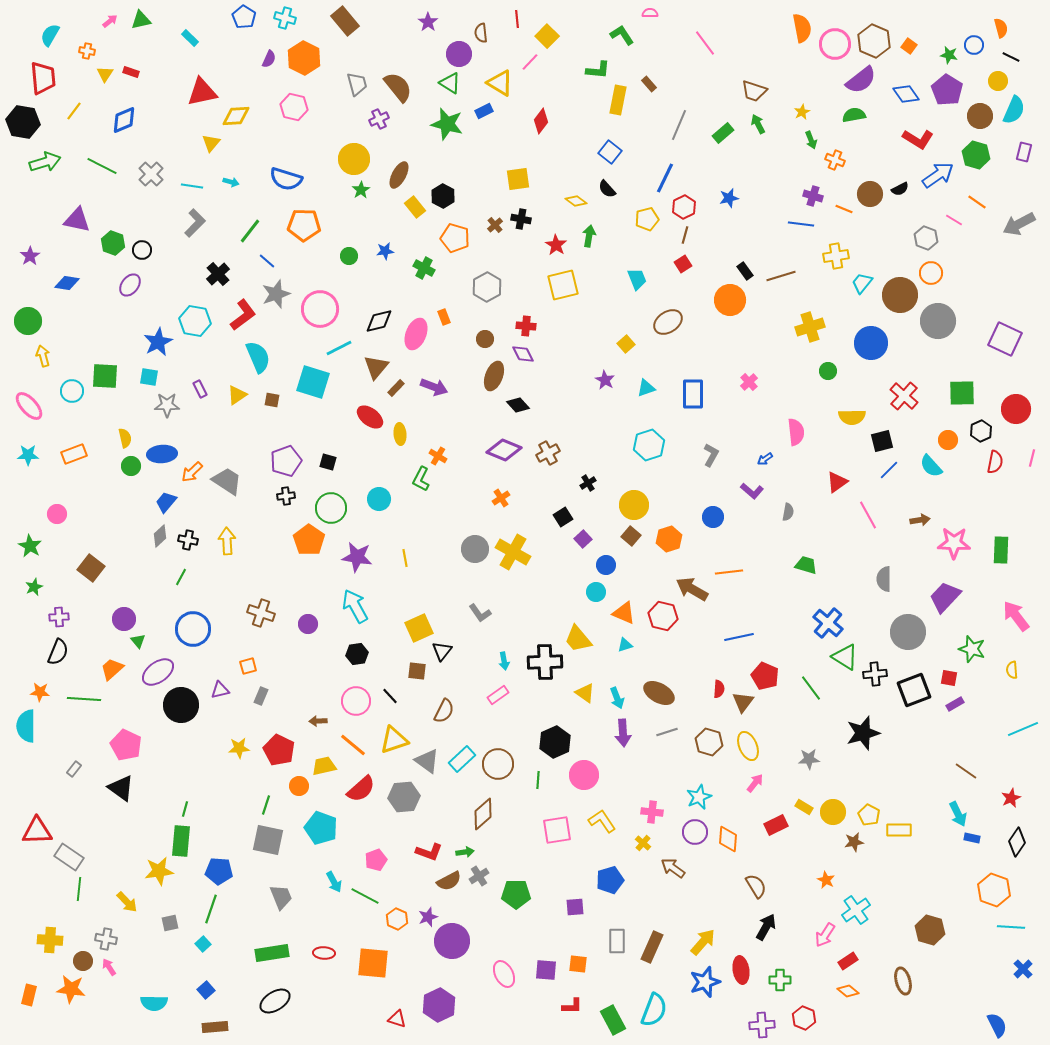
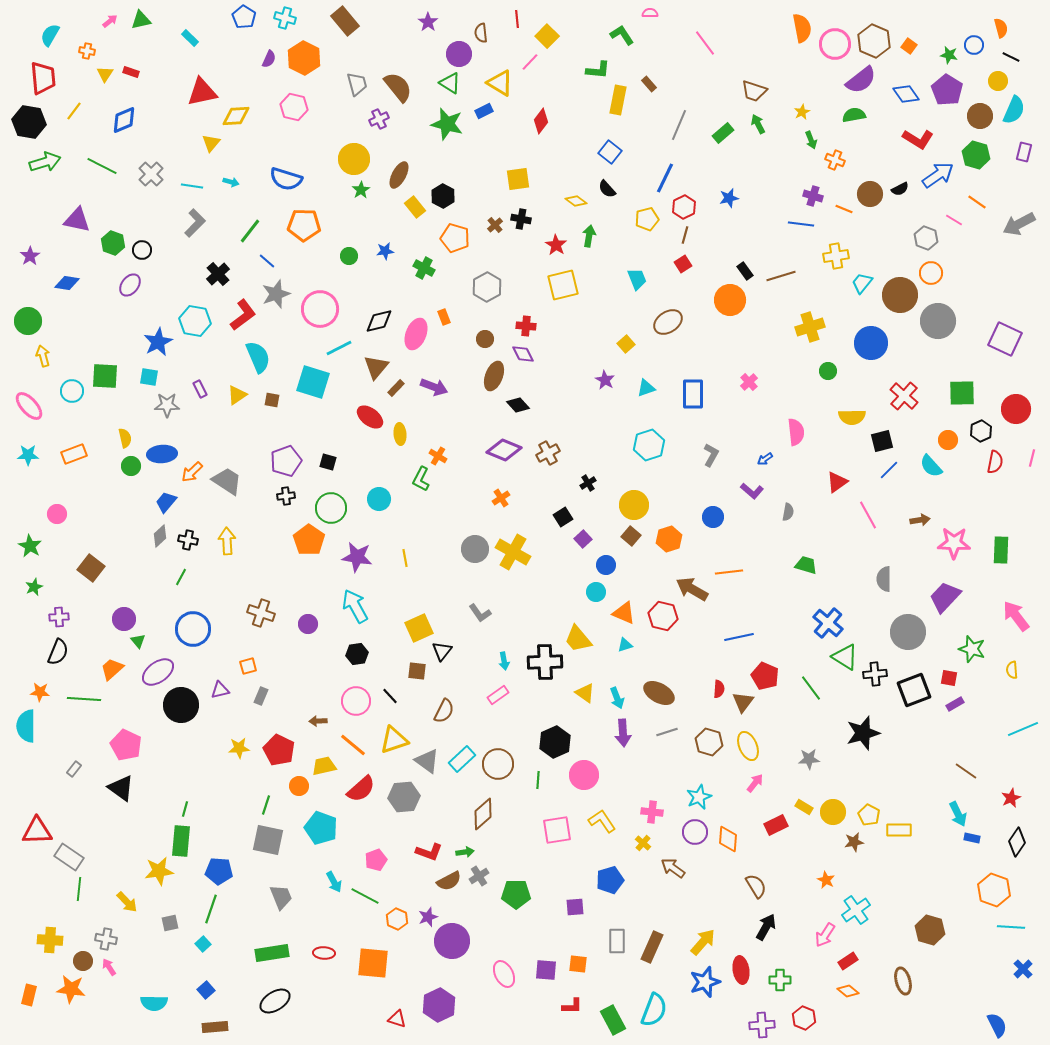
black hexagon at (23, 122): moved 6 px right
